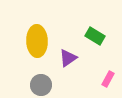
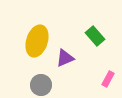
green rectangle: rotated 18 degrees clockwise
yellow ellipse: rotated 20 degrees clockwise
purple triangle: moved 3 px left; rotated 12 degrees clockwise
